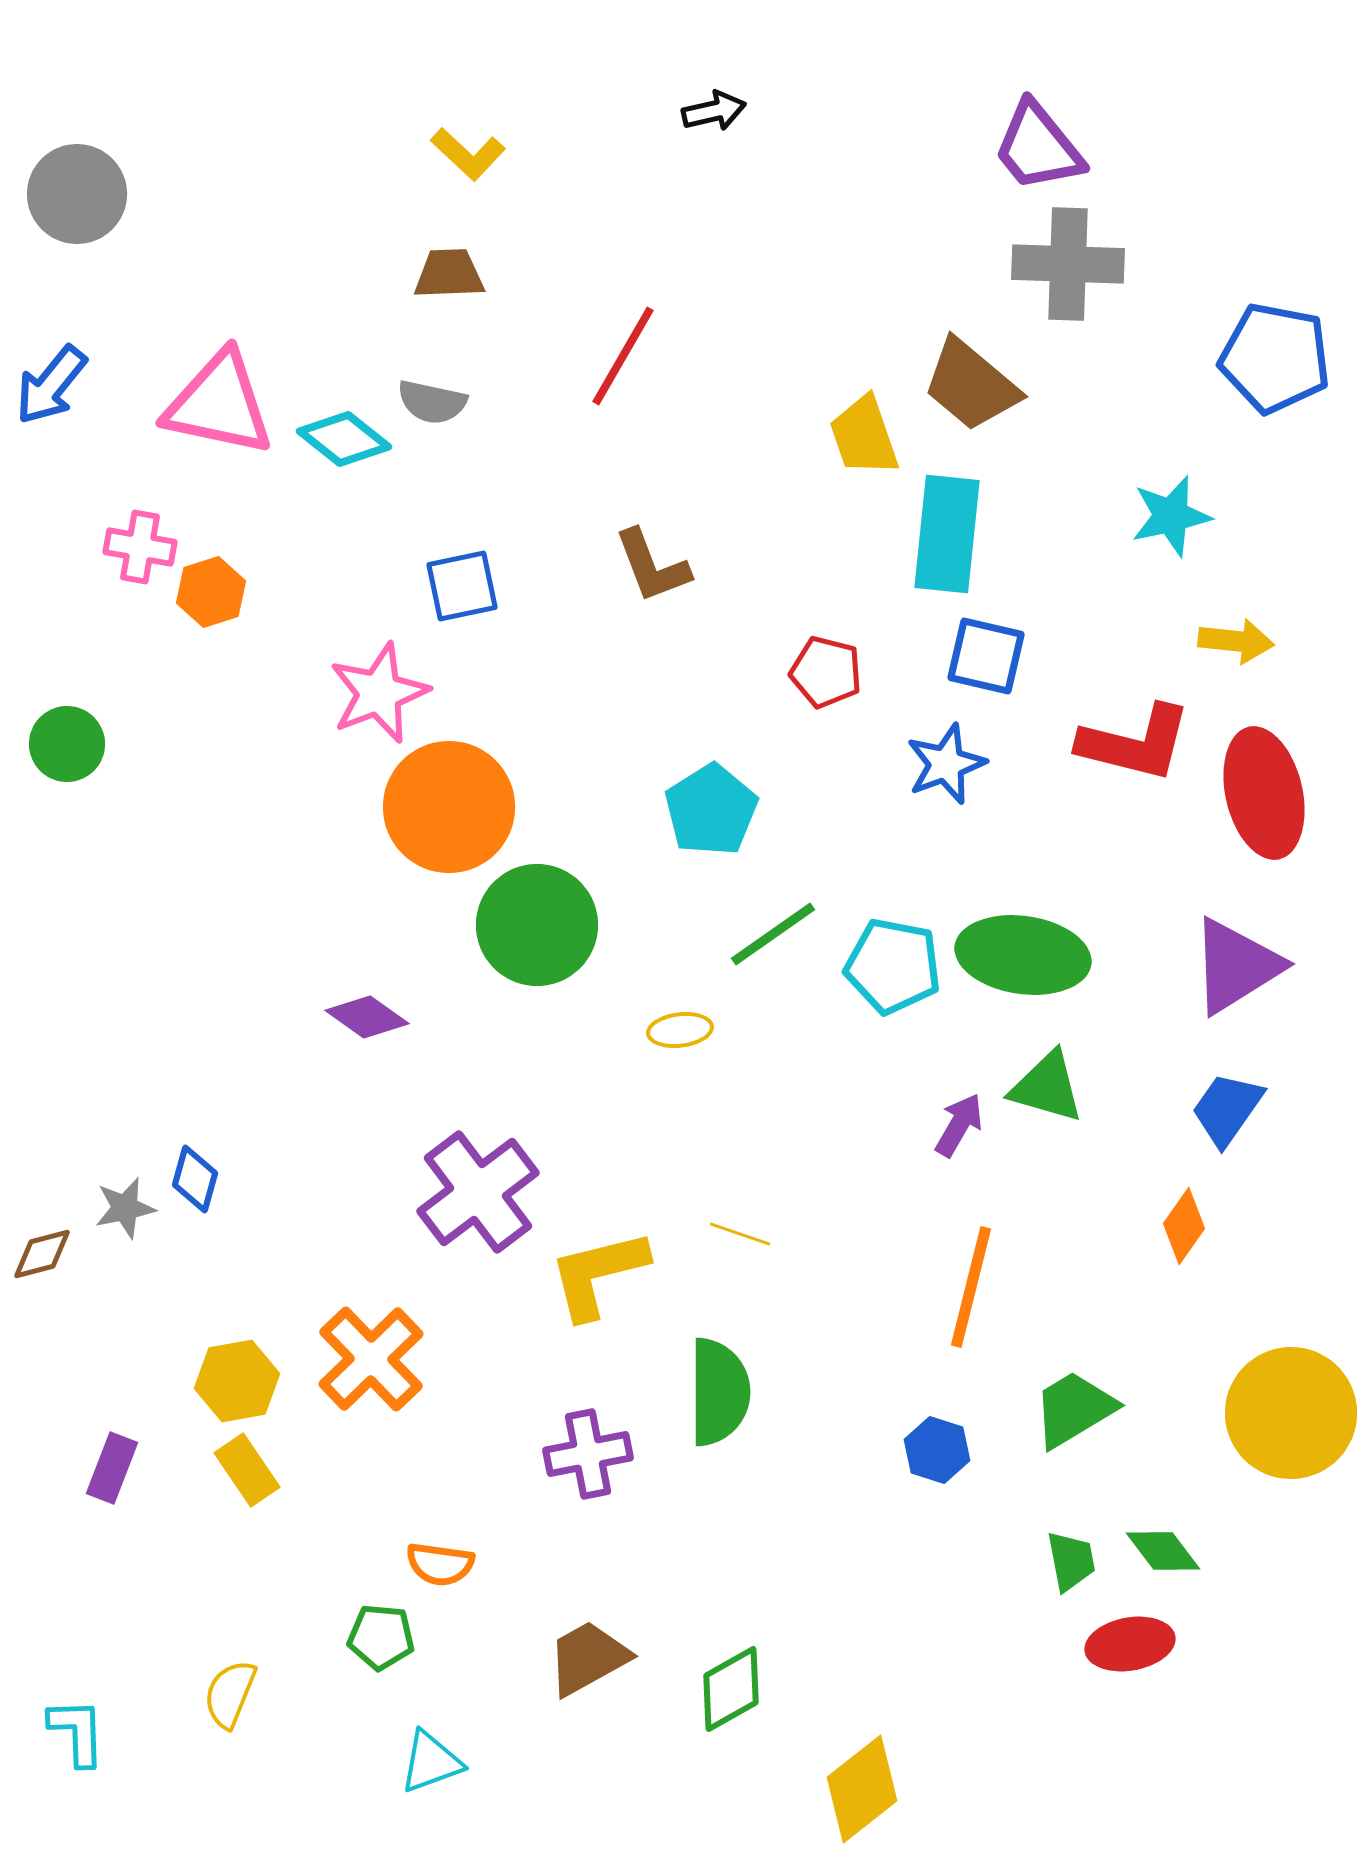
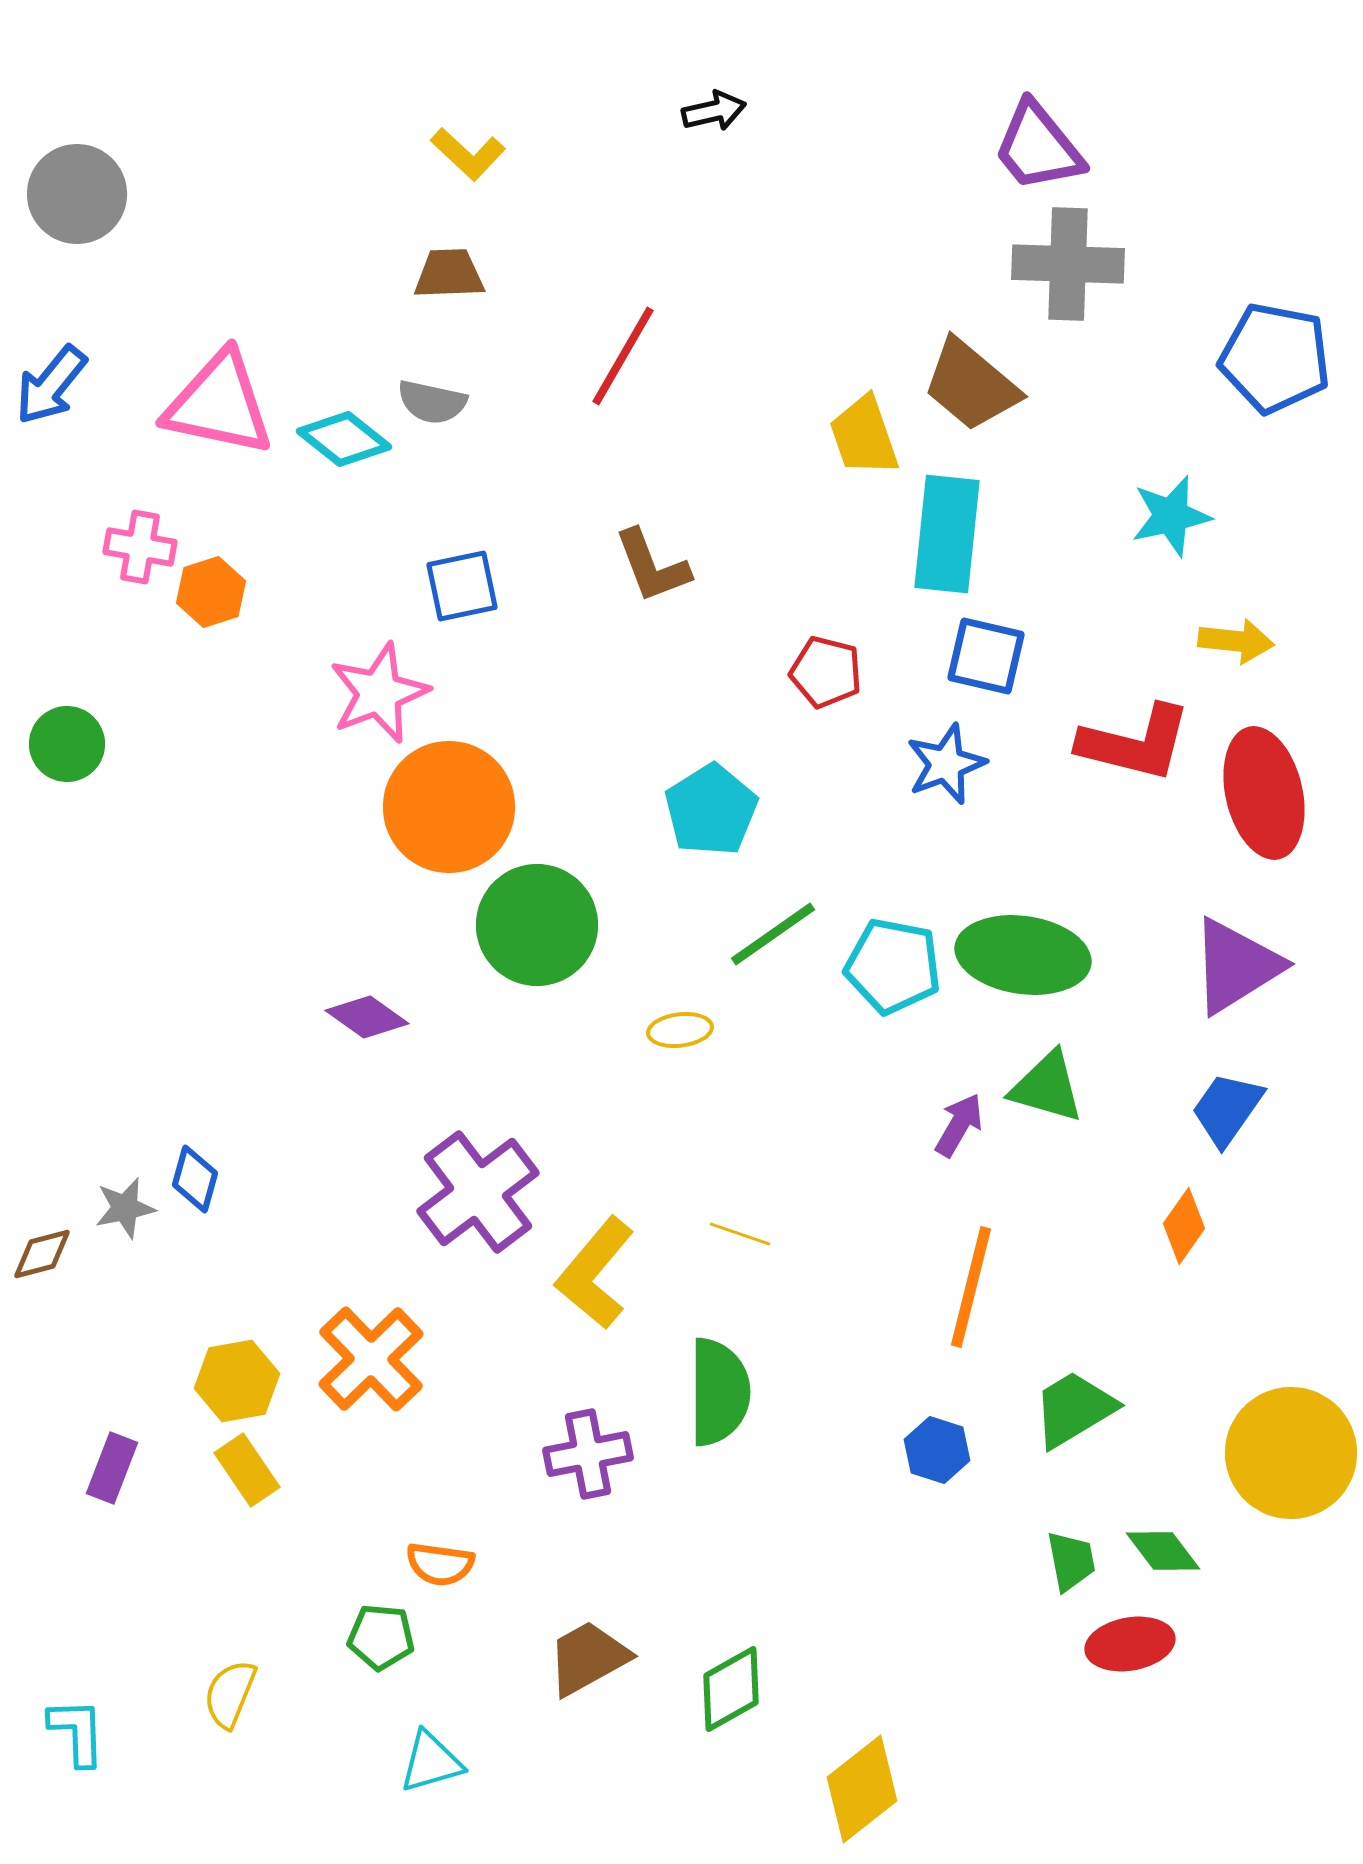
yellow L-shape at (598, 1274): moved 3 px left, 1 px up; rotated 36 degrees counterclockwise
yellow circle at (1291, 1413): moved 40 px down
cyan triangle at (431, 1762): rotated 4 degrees clockwise
